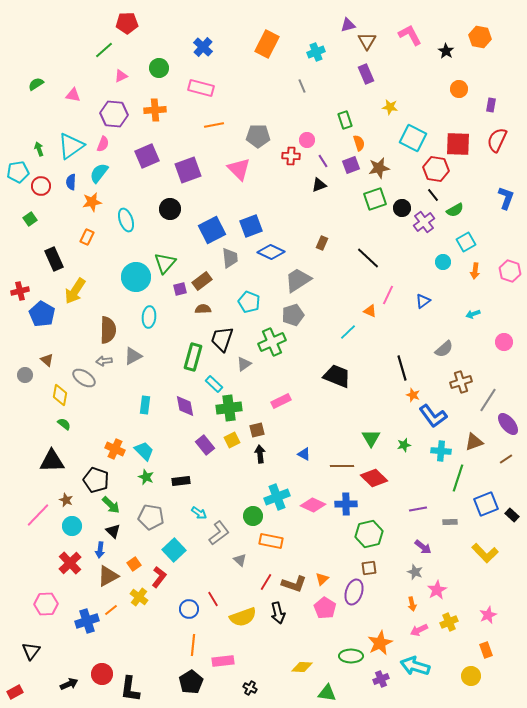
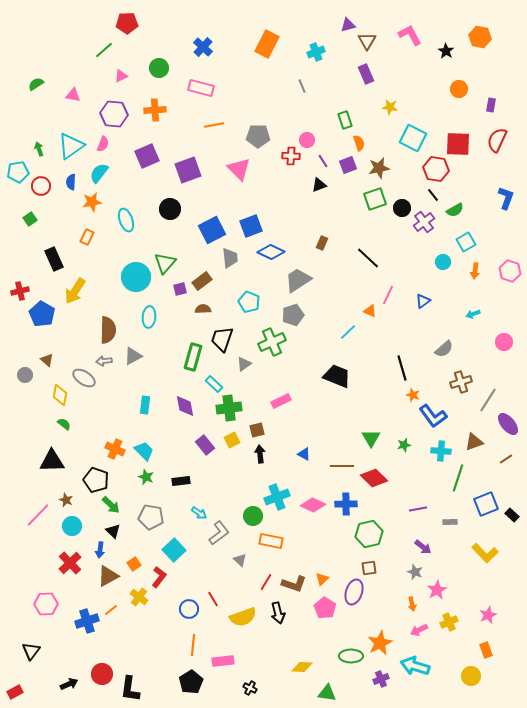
purple square at (351, 165): moved 3 px left
